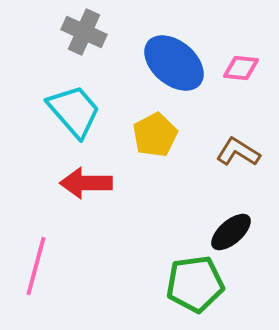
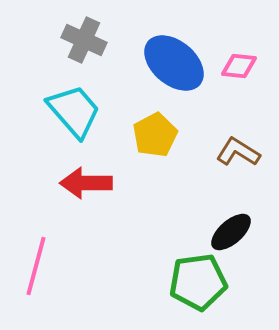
gray cross: moved 8 px down
pink diamond: moved 2 px left, 2 px up
green pentagon: moved 3 px right, 2 px up
